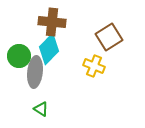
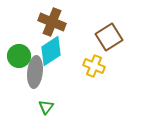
brown cross: rotated 16 degrees clockwise
cyan diamond: moved 2 px right, 2 px down; rotated 12 degrees clockwise
green triangle: moved 5 px right, 2 px up; rotated 35 degrees clockwise
